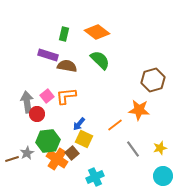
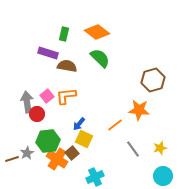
purple rectangle: moved 2 px up
green semicircle: moved 2 px up
